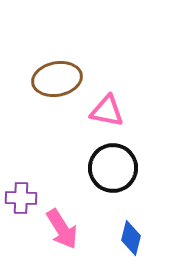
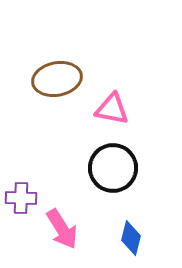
pink triangle: moved 5 px right, 2 px up
